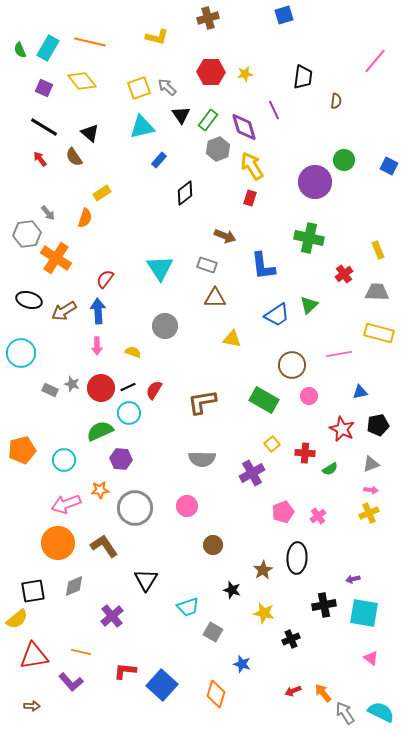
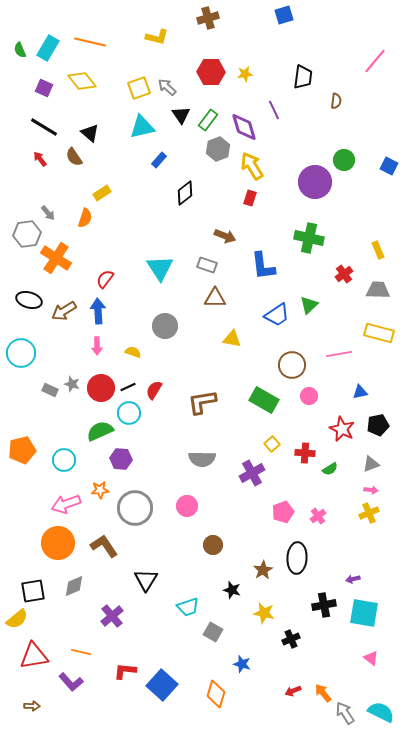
gray trapezoid at (377, 292): moved 1 px right, 2 px up
